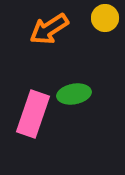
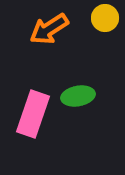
green ellipse: moved 4 px right, 2 px down
